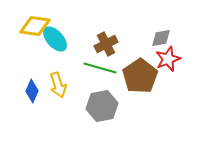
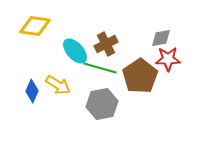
cyan ellipse: moved 20 px right, 12 px down
red star: rotated 20 degrees clockwise
yellow arrow: rotated 40 degrees counterclockwise
gray hexagon: moved 2 px up
